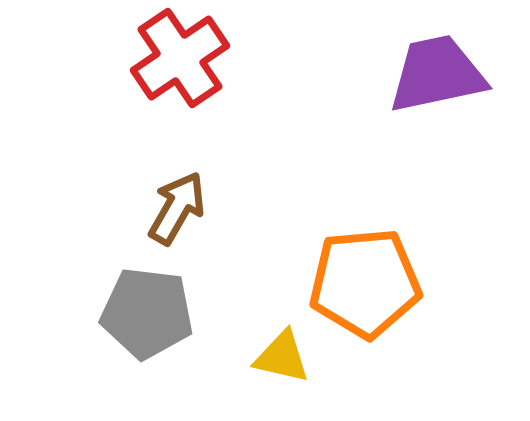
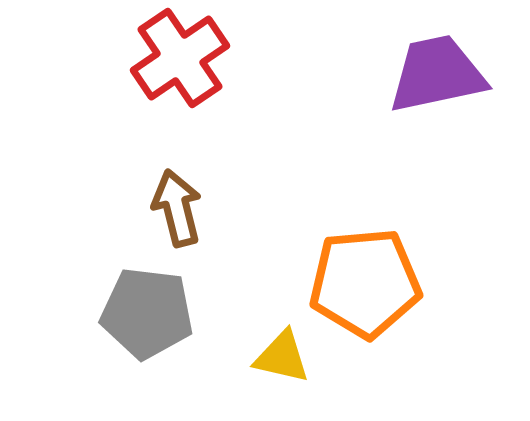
brown arrow: rotated 44 degrees counterclockwise
